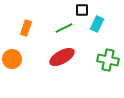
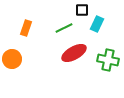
red ellipse: moved 12 px right, 4 px up
